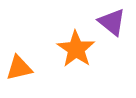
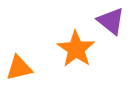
purple triangle: moved 1 px left, 1 px up
